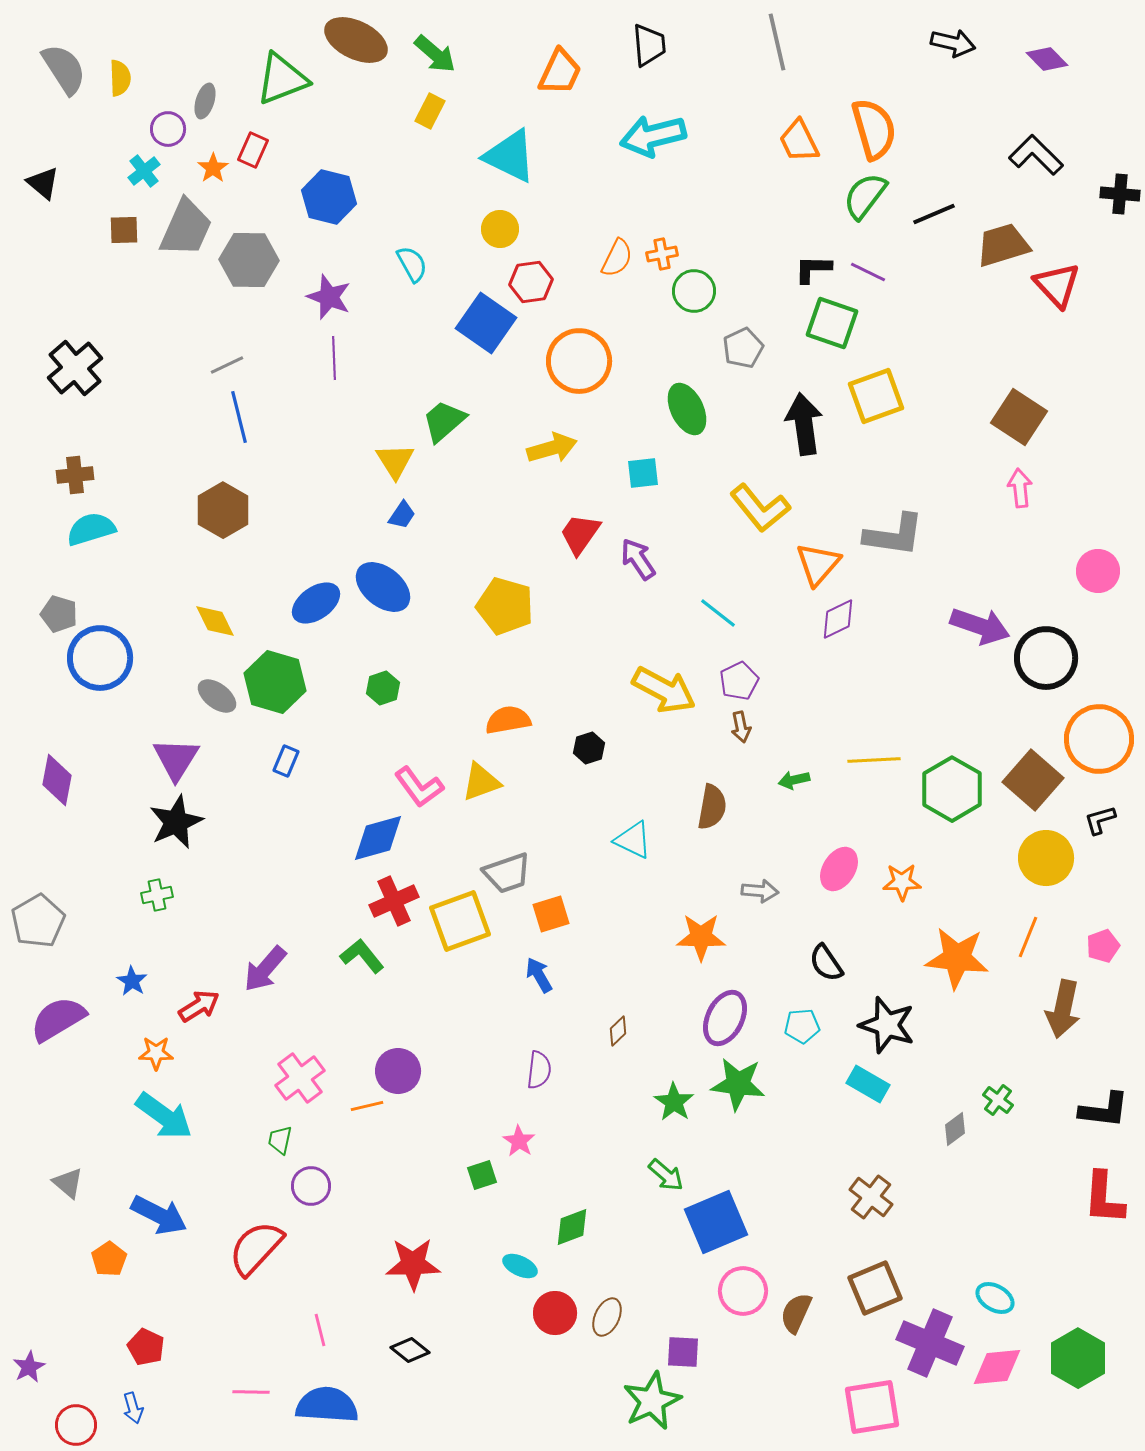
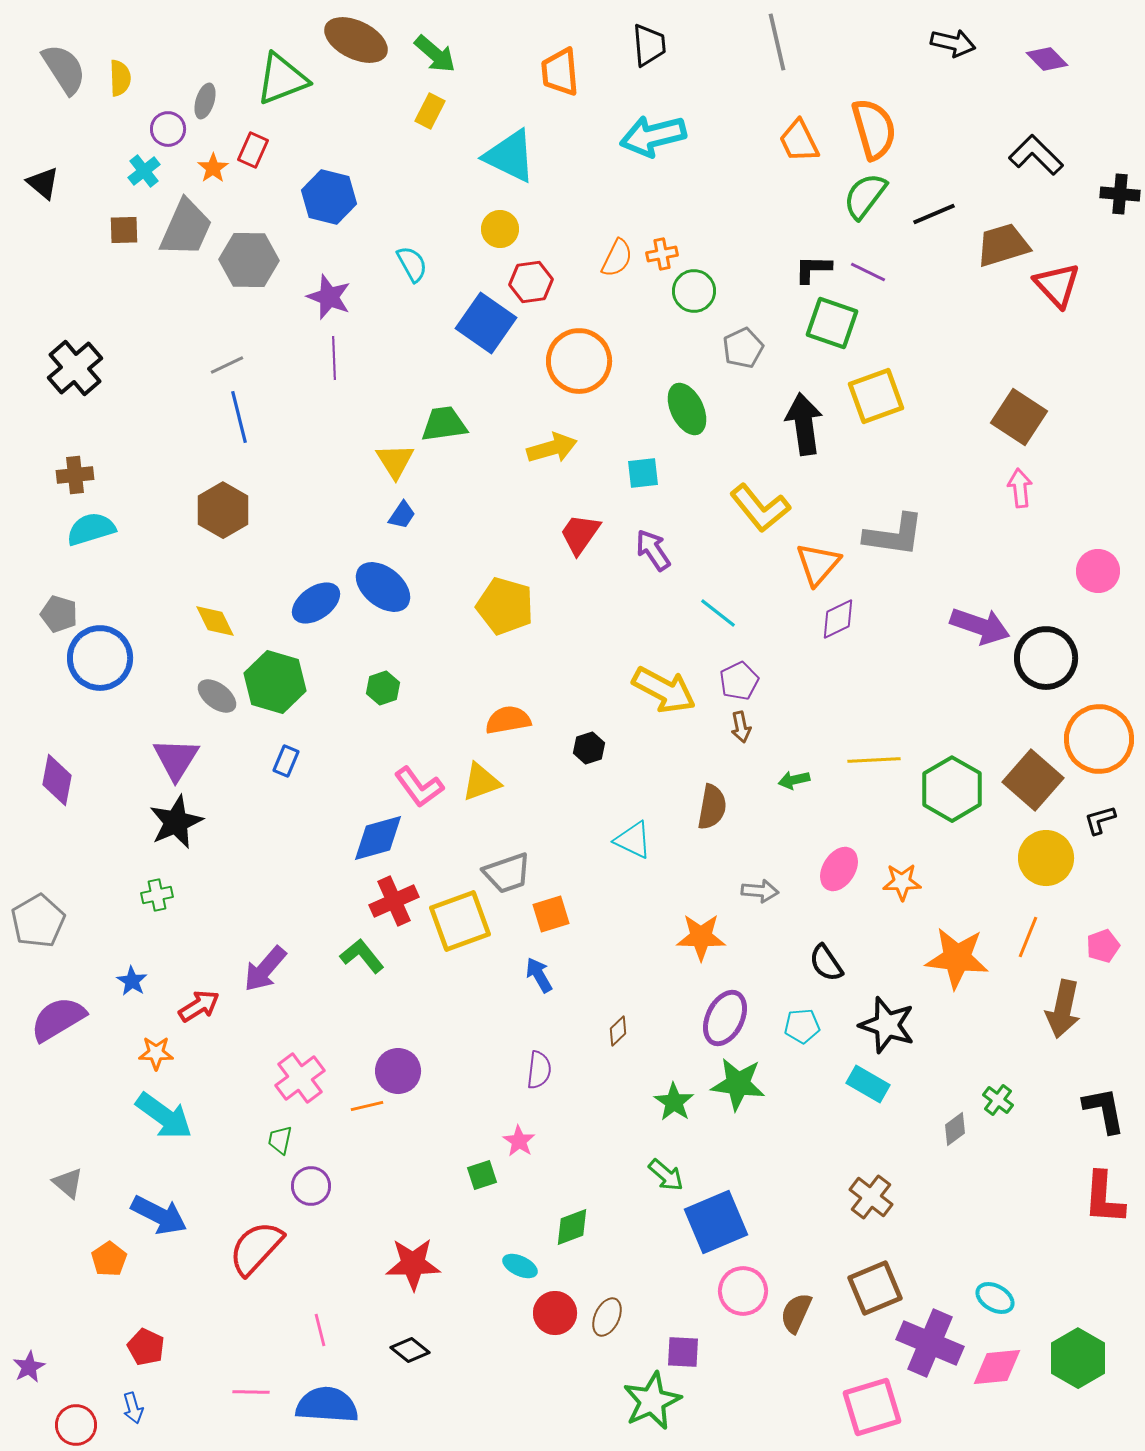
orange trapezoid at (560, 72): rotated 150 degrees clockwise
green trapezoid at (444, 421): moved 3 px down; rotated 33 degrees clockwise
purple arrow at (638, 559): moved 15 px right, 9 px up
black L-shape at (1104, 1110): rotated 108 degrees counterclockwise
pink square at (872, 1407): rotated 8 degrees counterclockwise
